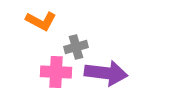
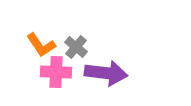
orange L-shape: moved 24 px down; rotated 28 degrees clockwise
gray cross: rotated 35 degrees counterclockwise
